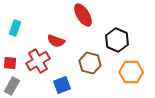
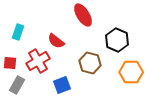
cyan rectangle: moved 3 px right, 4 px down
red semicircle: rotated 18 degrees clockwise
gray rectangle: moved 5 px right, 1 px up
